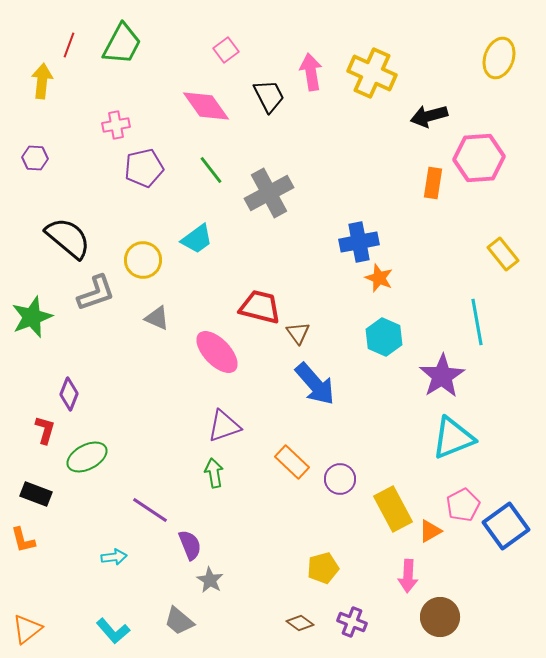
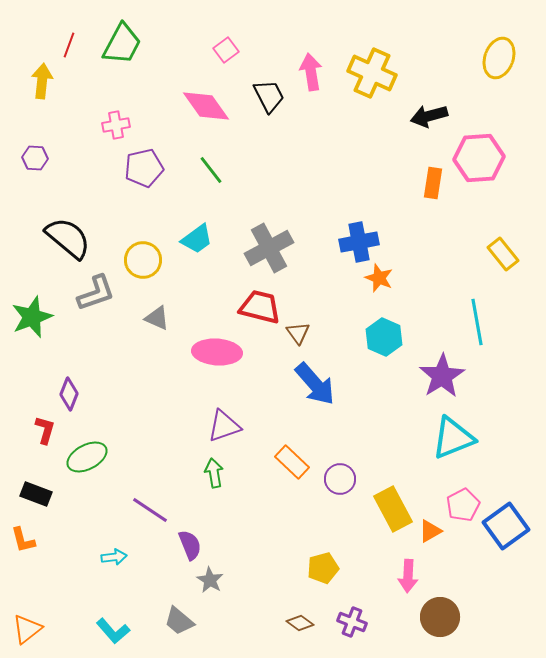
gray cross at (269, 193): moved 55 px down
pink ellipse at (217, 352): rotated 42 degrees counterclockwise
